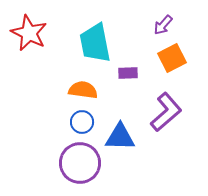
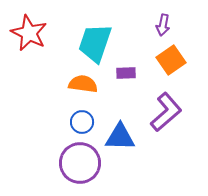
purple arrow: rotated 30 degrees counterclockwise
cyan trapezoid: rotated 30 degrees clockwise
orange square: moved 1 px left, 2 px down; rotated 8 degrees counterclockwise
purple rectangle: moved 2 px left
orange semicircle: moved 6 px up
